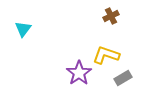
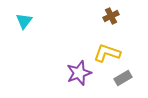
cyan triangle: moved 1 px right, 8 px up
yellow L-shape: moved 1 px right, 2 px up
purple star: rotated 15 degrees clockwise
